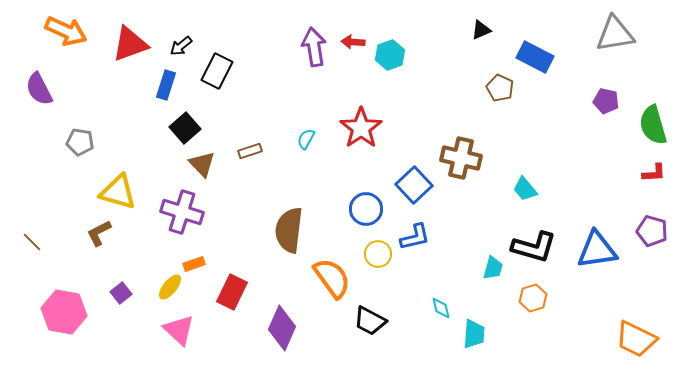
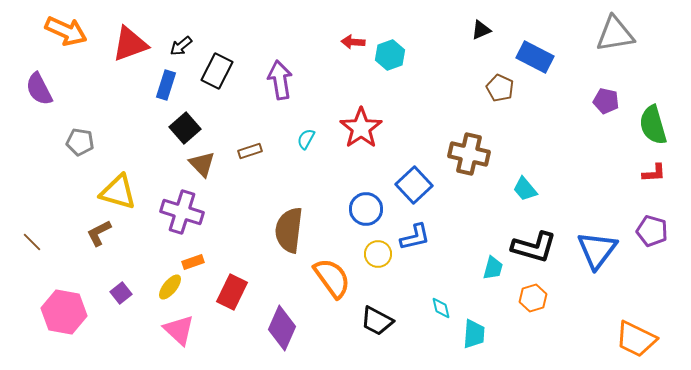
purple arrow at (314, 47): moved 34 px left, 33 px down
brown cross at (461, 158): moved 8 px right, 4 px up
blue triangle at (597, 250): rotated 45 degrees counterclockwise
orange rectangle at (194, 264): moved 1 px left, 2 px up
black trapezoid at (370, 321): moved 7 px right
